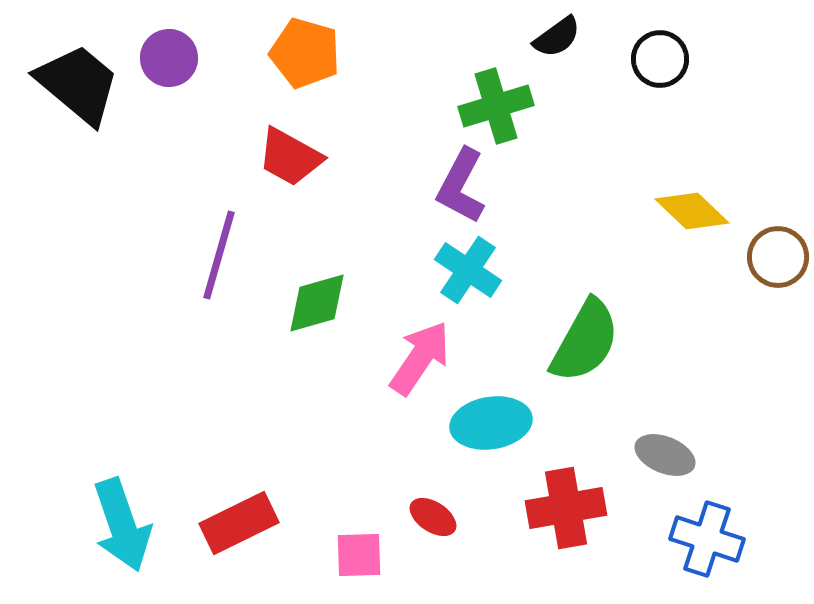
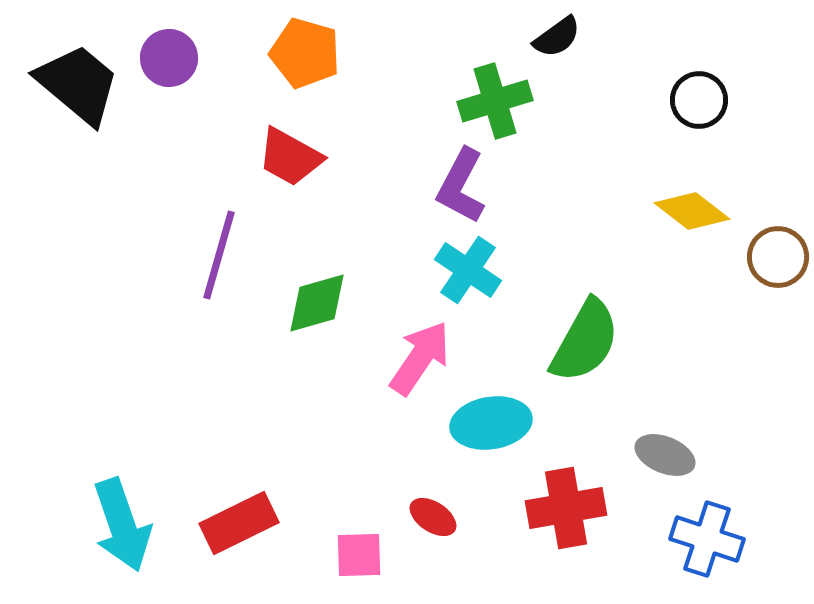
black circle: moved 39 px right, 41 px down
green cross: moved 1 px left, 5 px up
yellow diamond: rotated 6 degrees counterclockwise
